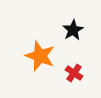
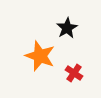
black star: moved 6 px left, 2 px up
